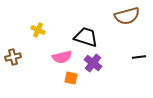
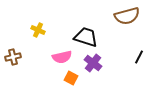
black line: rotated 56 degrees counterclockwise
orange square: rotated 16 degrees clockwise
